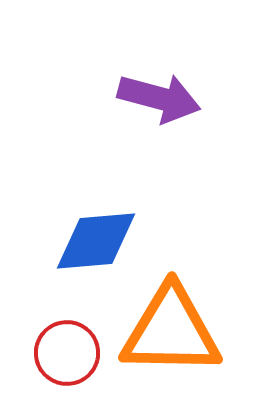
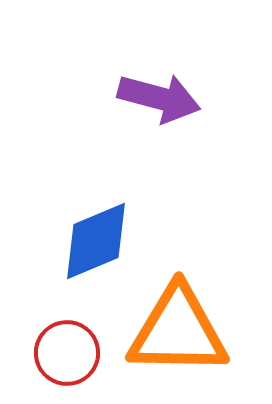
blue diamond: rotated 18 degrees counterclockwise
orange triangle: moved 7 px right
